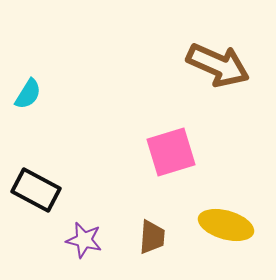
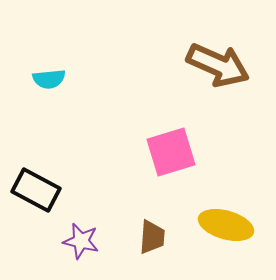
cyan semicircle: moved 21 px right, 15 px up; rotated 52 degrees clockwise
purple star: moved 3 px left, 1 px down
